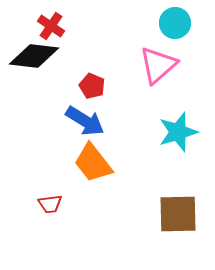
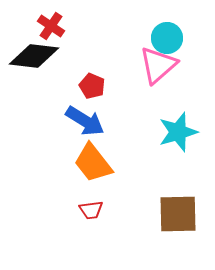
cyan circle: moved 8 px left, 15 px down
red trapezoid: moved 41 px right, 6 px down
